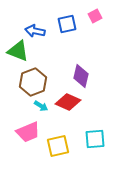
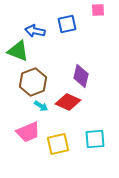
pink square: moved 3 px right, 6 px up; rotated 24 degrees clockwise
yellow square: moved 2 px up
